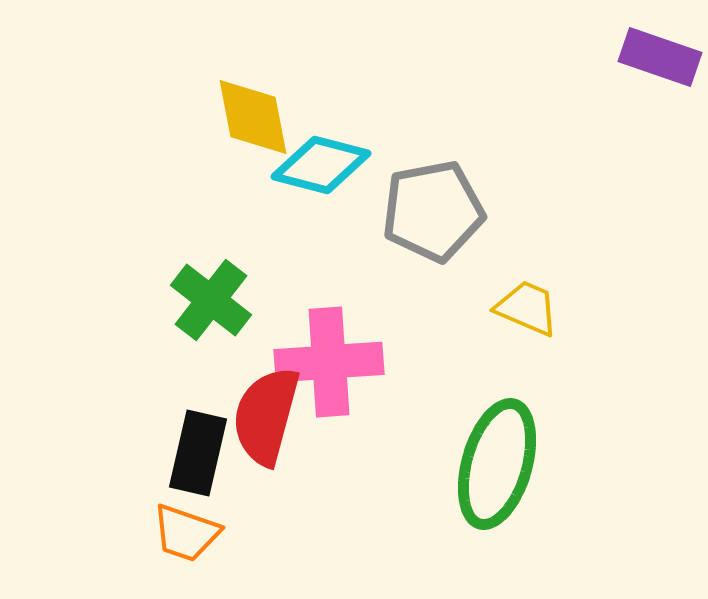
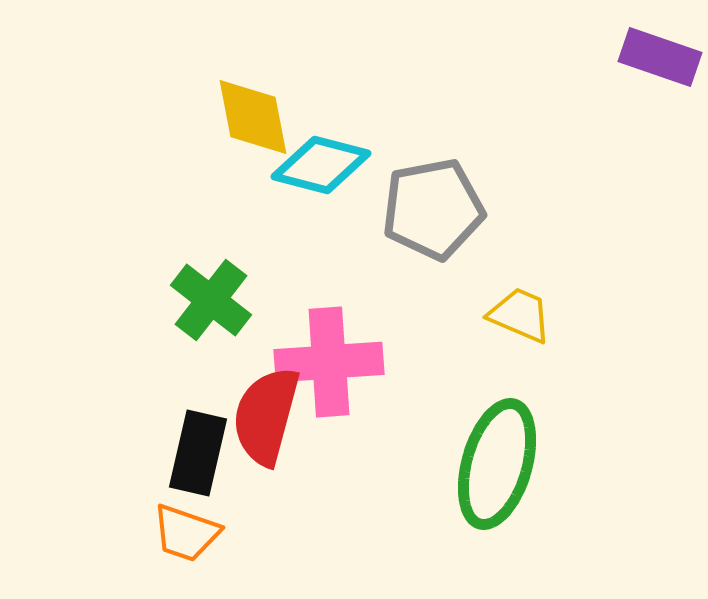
gray pentagon: moved 2 px up
yellow trapezoid: moved 7 px left, 7 px down
